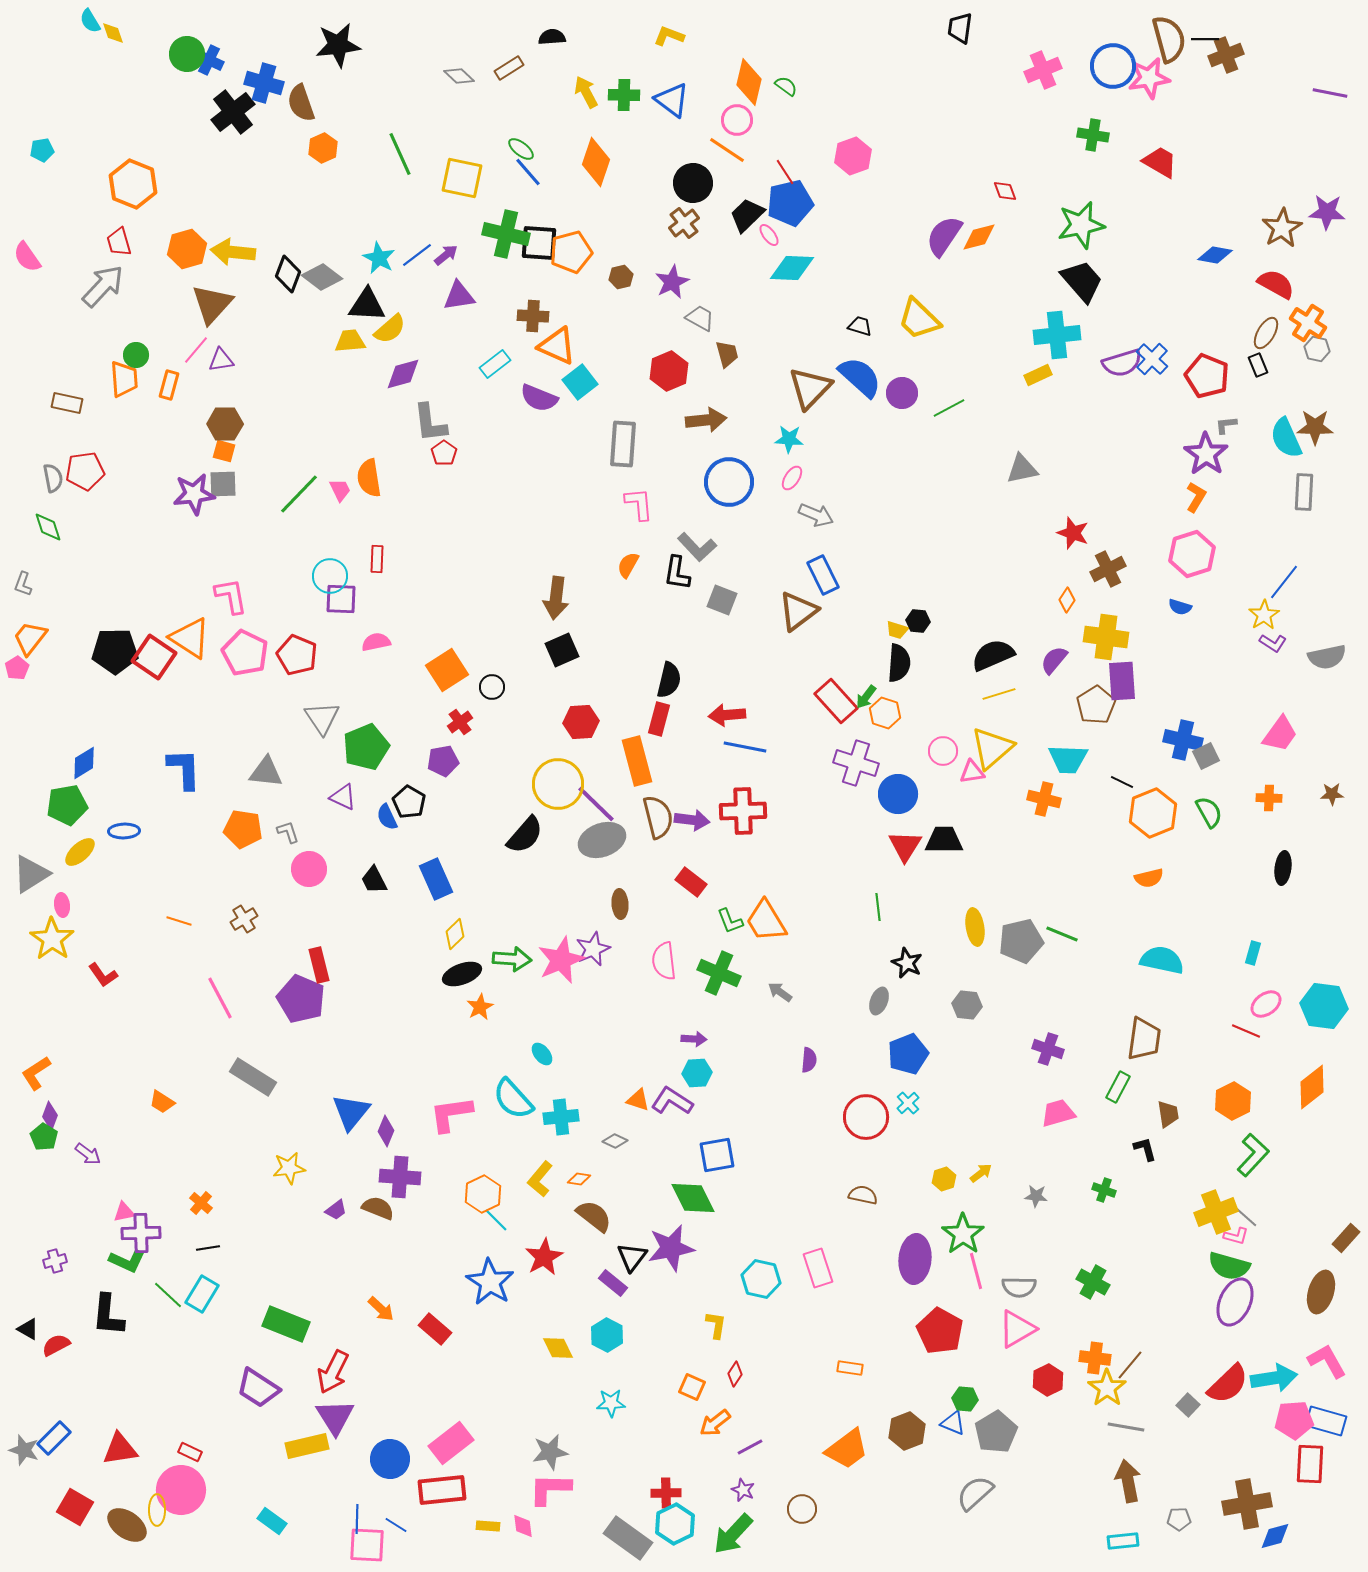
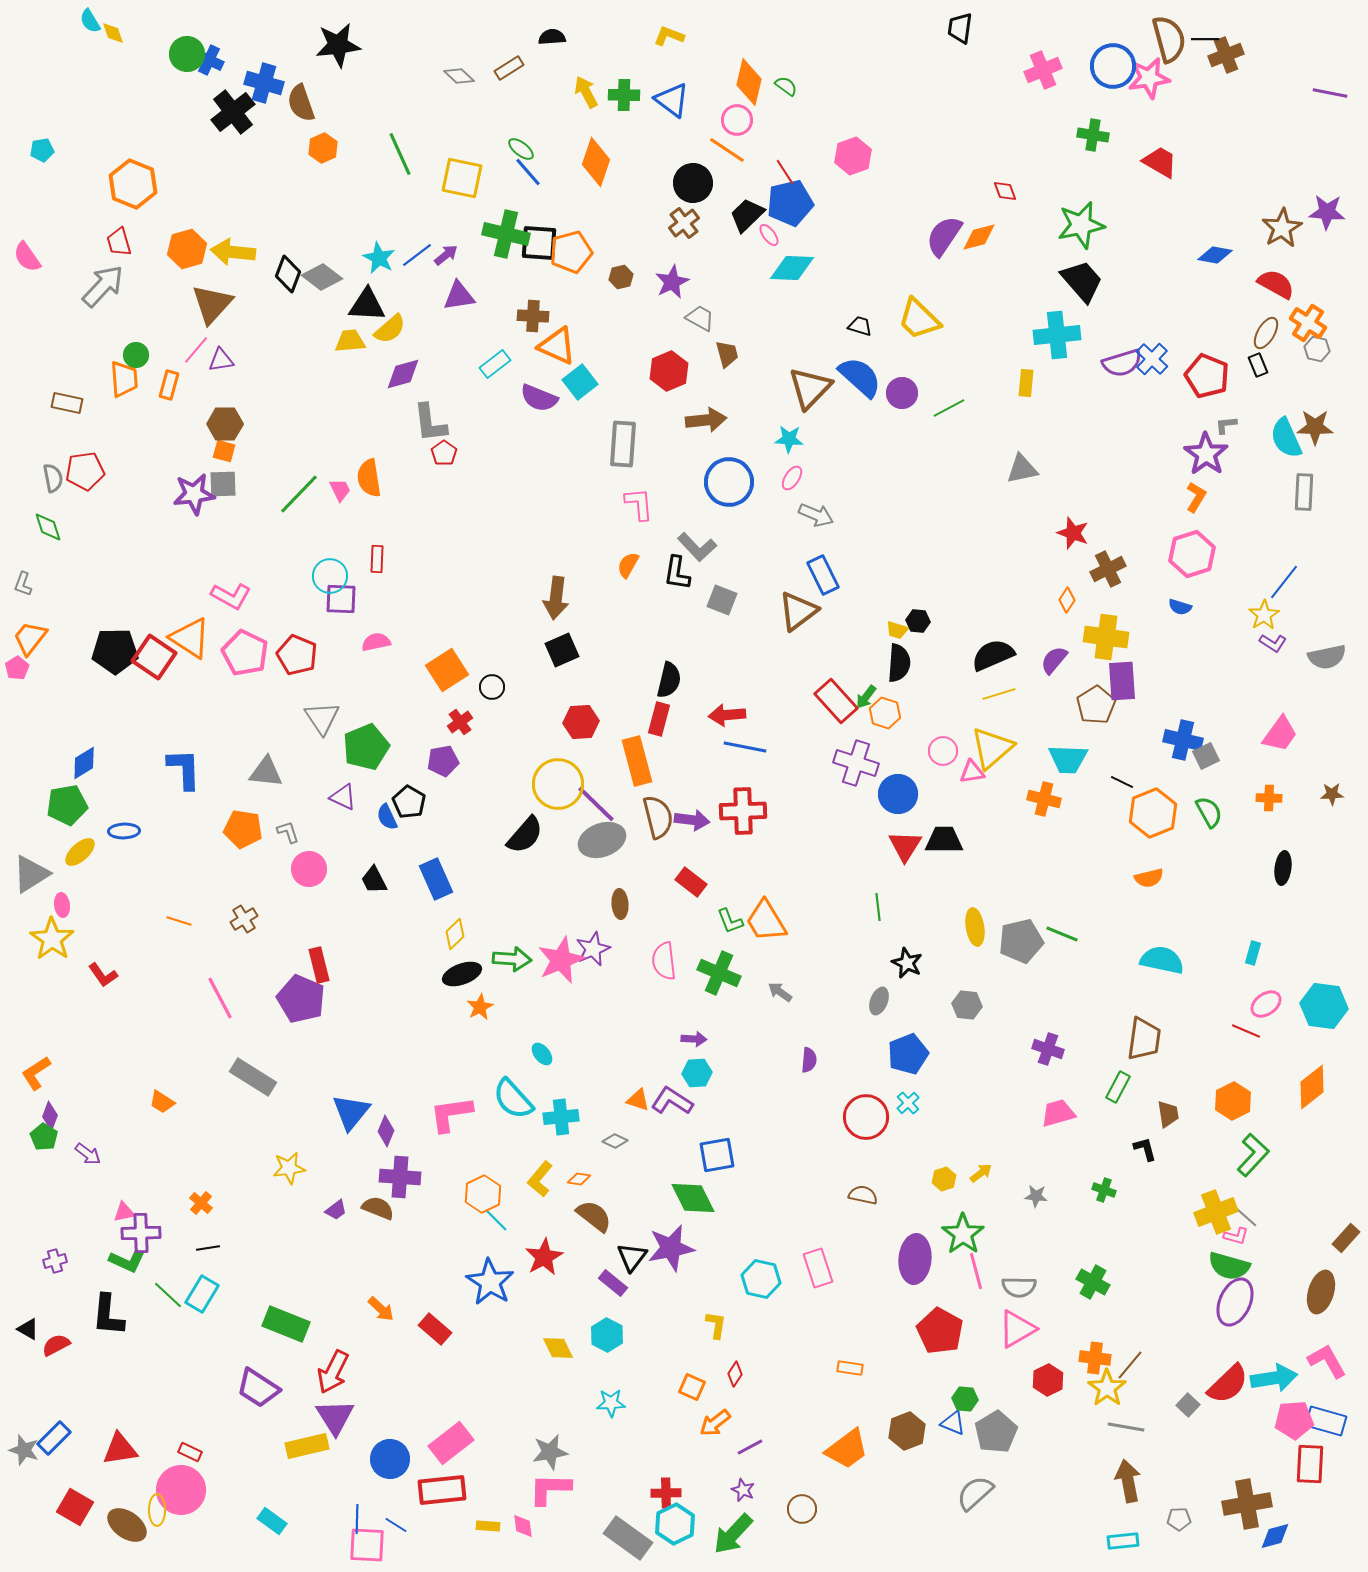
yellow rectangle at (1038, 375): moved 12 px left, 8 px down; rotated 60 degrees counterclockwise
pink L-shape at (231, 596): rotated 129 degrees clockwise
